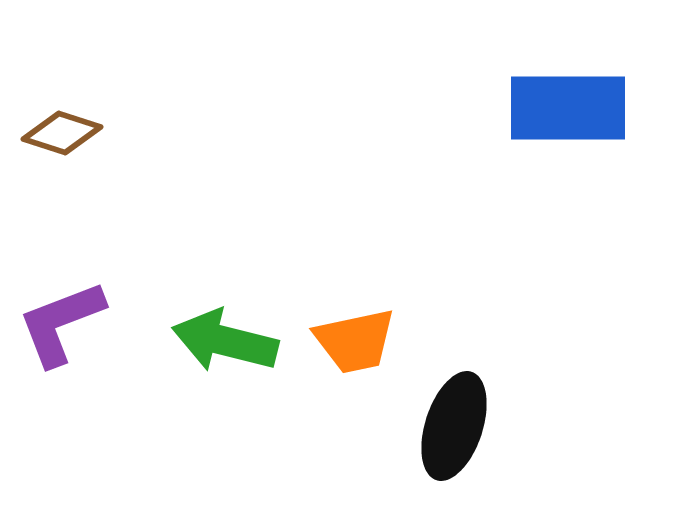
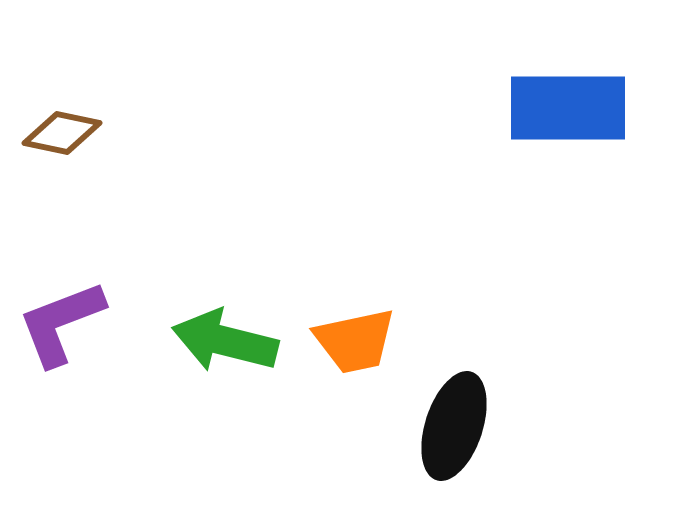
brown diamond: rotated 6 degrees counterclockwise
